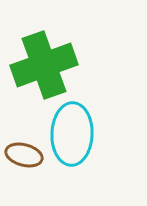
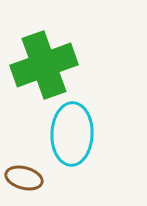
brown ellipse: moved 23 px down
